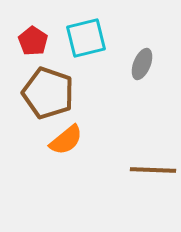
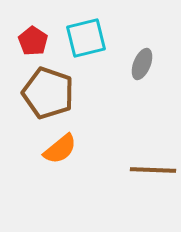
orange semicircle: moved 6 px left, 9 px down
